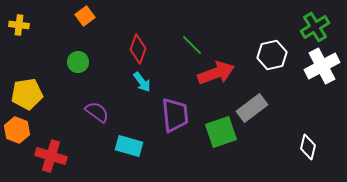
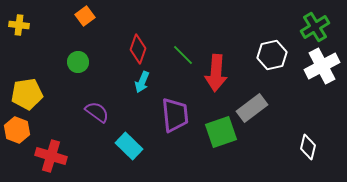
green line: moved 9 px left, 10 px down
red arrow: rotated 114 degrees clockwise
cyan arrow: rotated 60 degrees clockwise
cyan rectangle: rotated 28 degrees clockwise
